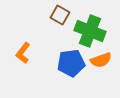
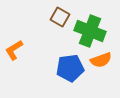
brown square: moved 2 px down
orange L-shape: moved 9 px left, 3 px up; rotated 20 degrees clockwise
blue pentagon: moved 1 px left, 5 px down
